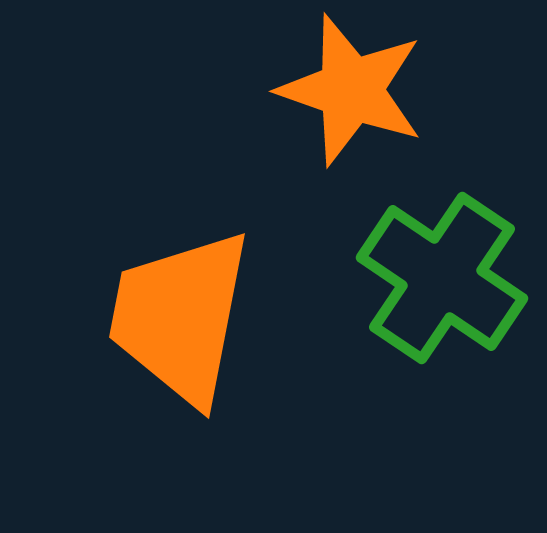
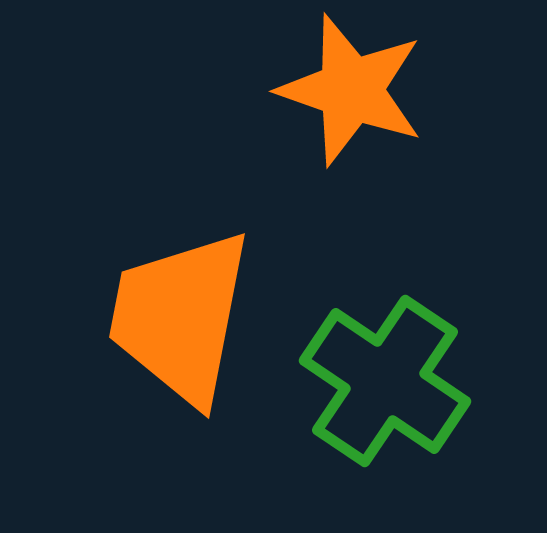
green cross: moved 57 px left, 103 px down
